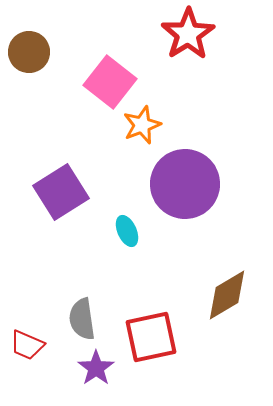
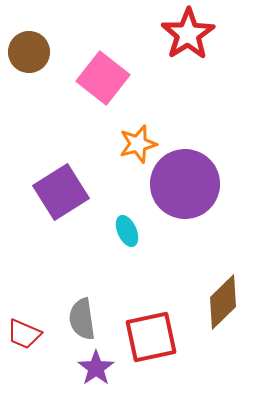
pink square: moved 7 px left, 4 px up
orange star: moved 4 px left, 19 px down; rotated 6 degrees clockwise
brown diamond: moved 4 px left, 7 px down; rotated 14 degrees counterclockwise
red trapezoid: moved 3 px left, 11 px up
